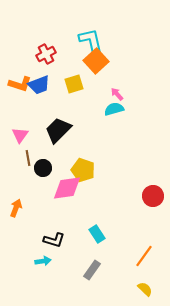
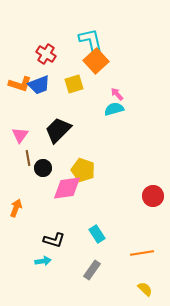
red cross: rotated 30 degrees counterclockwise
orange line: moved 2 px left, 3 px up; rotated 45 degrees clockwise
